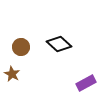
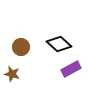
brown star: rotated 14 degrees counterclockwise
purple rectangle: moved 15 px left, 14 px up
